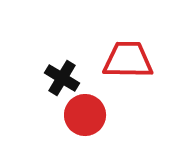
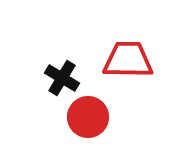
red circle: moved 3 px right, 2 px down
